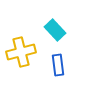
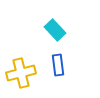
yellow cross: moved 21 px down
